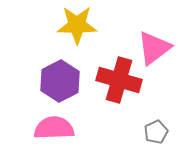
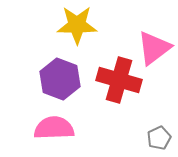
purple hexagon: moved 2 px up; rotated 12 degrees counterclockwise
gray pentagon: moved 3 px right, 6 px down
